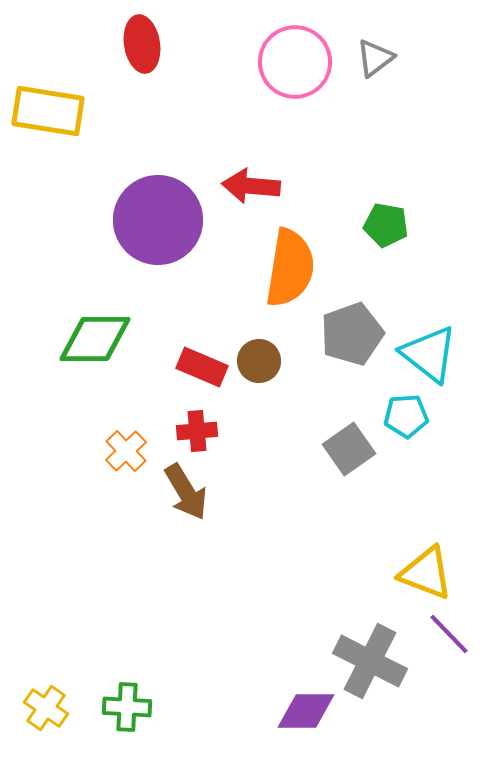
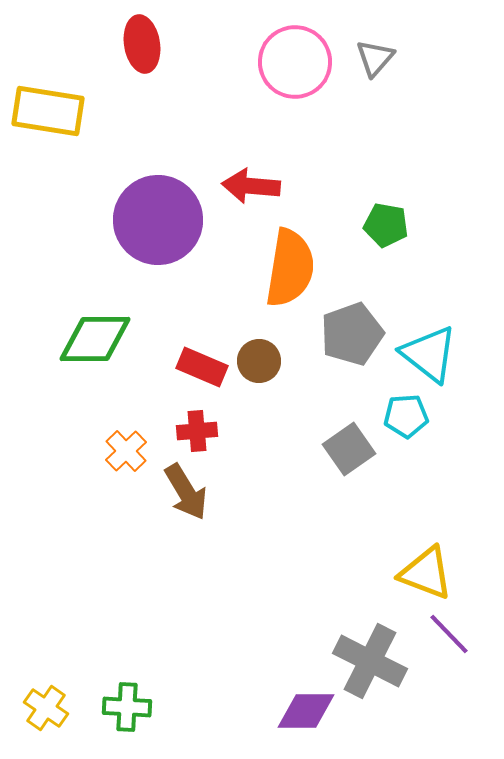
gray triangle: rotated 12 degrees counterclockwise
